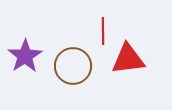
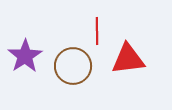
red line: moved 6 px left
